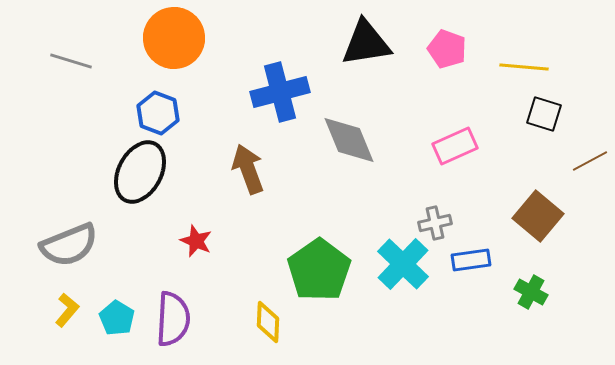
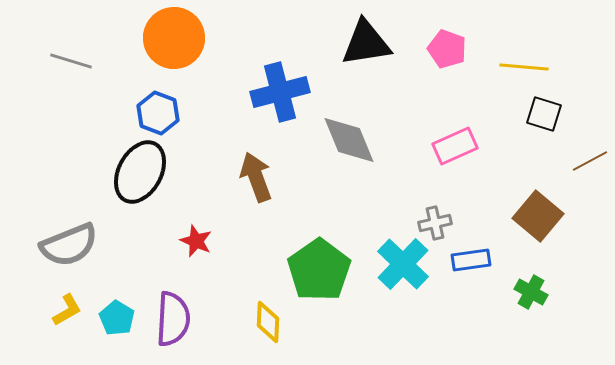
brown arrow: moved 8 px right, 8 px down
yellow L-shape: rotated 20 degrees clockwise
